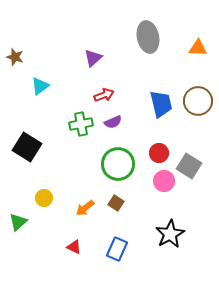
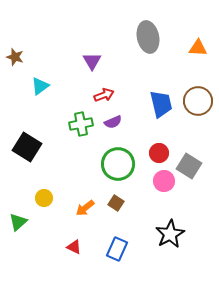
purple triangle: moved 1 px left, 3 px down; rotated 18 degrees counterclockwise
